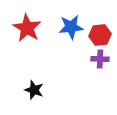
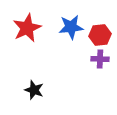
red star: rotated 16 degrees clockwise
